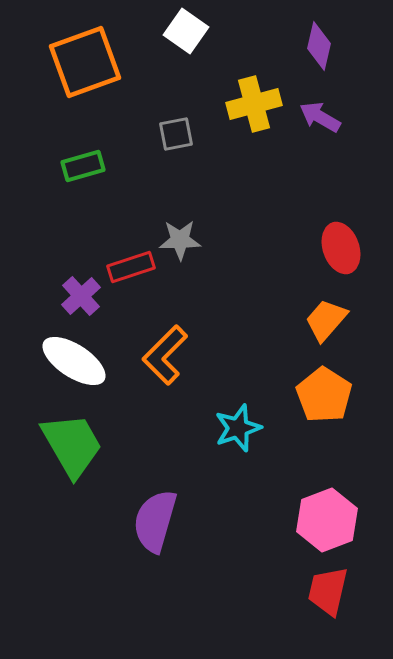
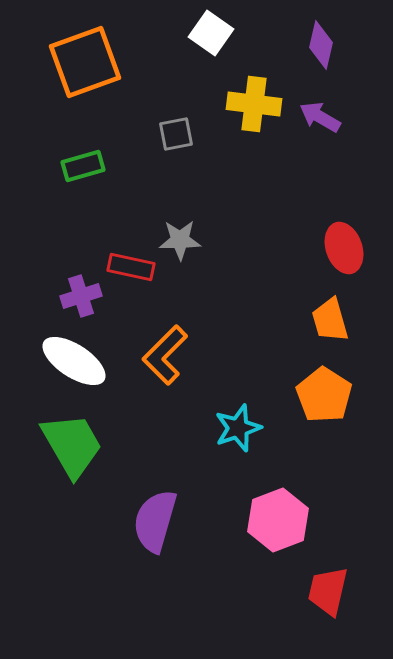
white square: moved 25 px right, 2 px down
purple diamond: moved 2 px right, 1 px up
yellow cross: rotated 22 degrees clockwise
red ellipse: moved 3 px right
red rectangle: rotated 30 degrees clockwise
purple cross: rotated 24 degrees clockwise
orange trapezoid: moved 4 px right; rotated 57 degrees counterclockwise
pink hexagon: moved 49 px left
